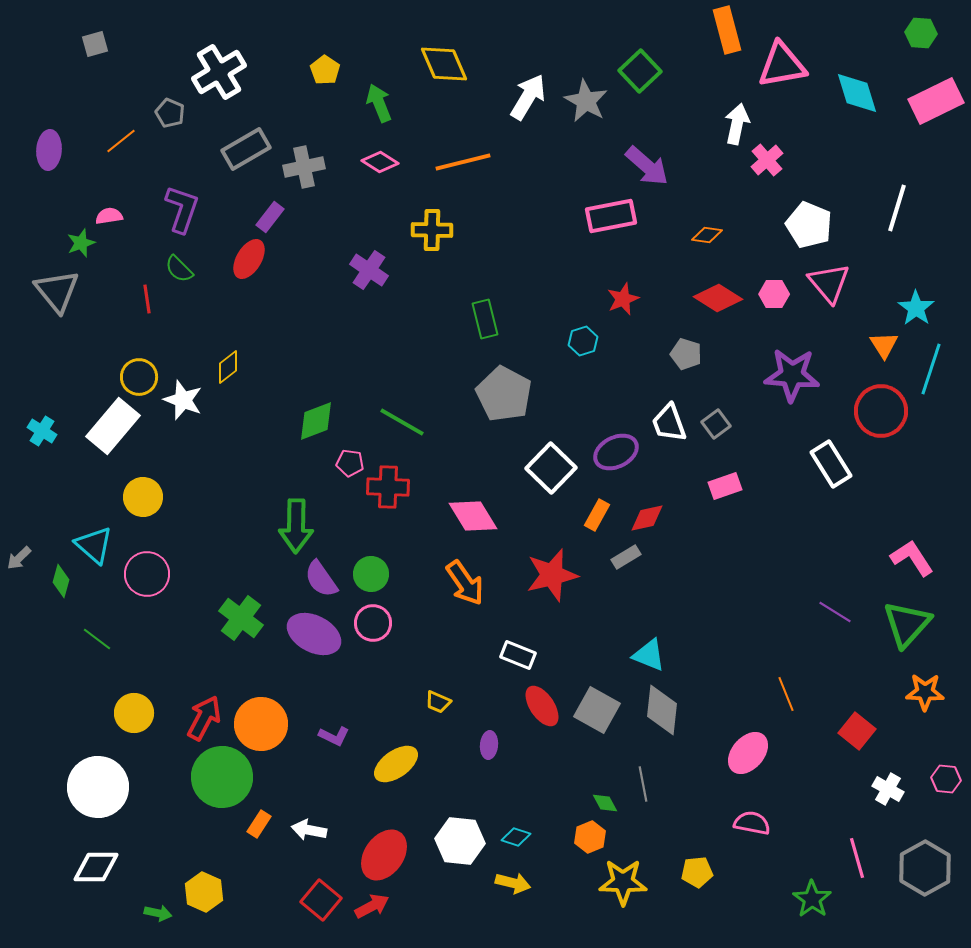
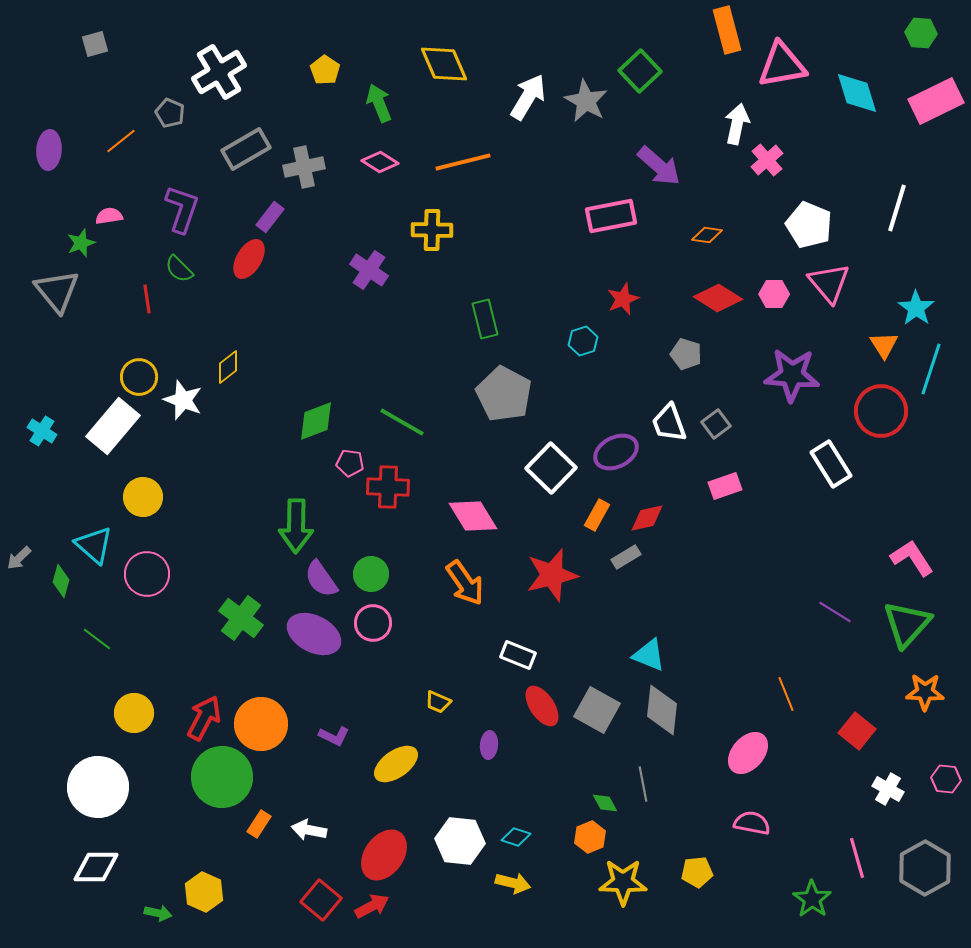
purple arrow at (647, 166): moved 12 px right
